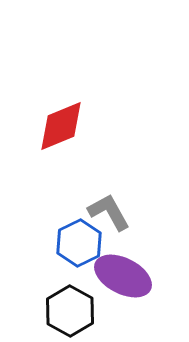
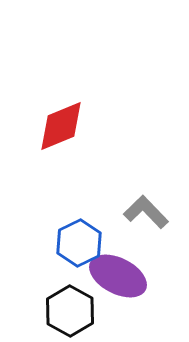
gray L-shape: moved 37 px right; rotated 15 degrees counterclockwise
purple ellipse: moved 5 px left
